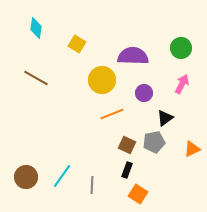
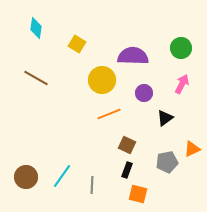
orange line: moved 3 px left
gray pentagon: moved 13 px right, 20 px down
orange square: rotated 18 degrees counterclockwise
